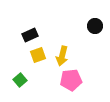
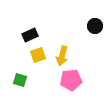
green square: rotated 32 degrees counterclockwise
